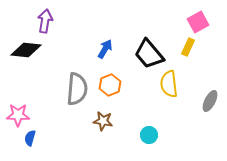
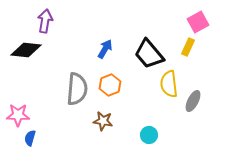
gray ellipse: moved 17 px left
